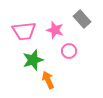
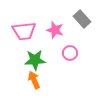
pink circle: moved 1 px right, 2 px down
green star: moved 2 px right; rotated 15 degrees clockwise
orange arrow: moved 14 px left
